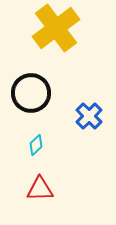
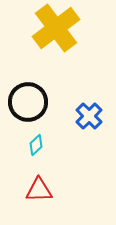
black circle: moved 3 px left, 9 px down
red triangle: moved 1 px left, 1 px down
